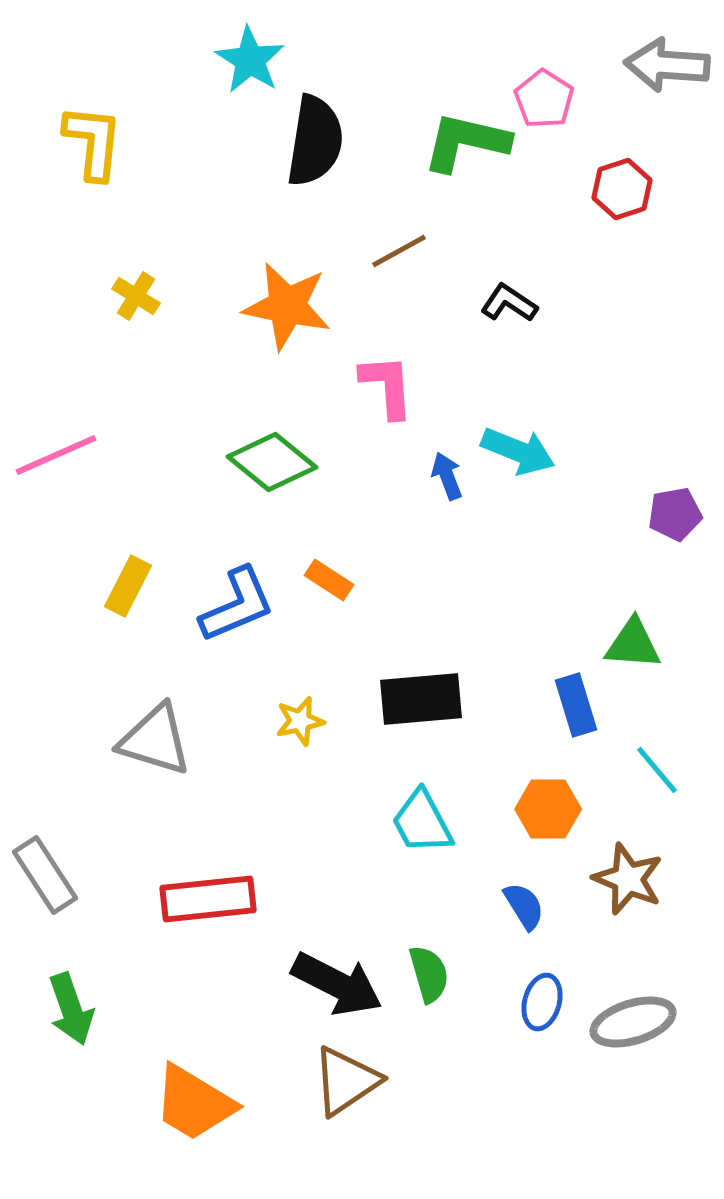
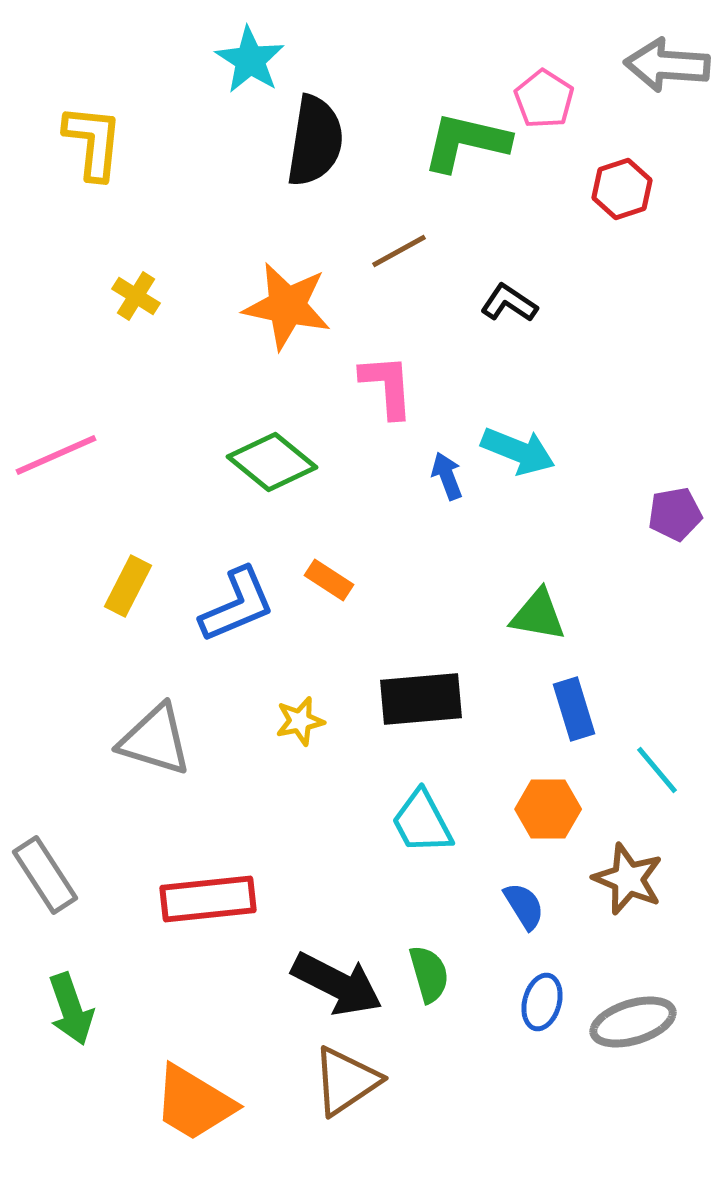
green triangle: moved 95 px left, 29 px up; rotated 6 degrees clockwise
blue rectangle: moved 2 px left, 4 px down
